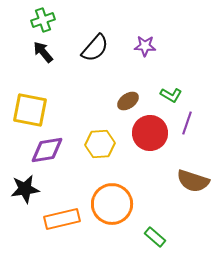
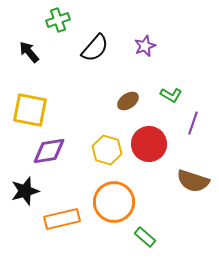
green cross: moved 15 px right
purple star: rotated 25 degrees counterclockwise
black arrow: moved 14 px left
purple line: moved 6 px right
red circle: moved 1 px left, 11 px down
yellow hexagon: moved 7 px right, 6 px down; rotated 20 degrees clockwise
purple diamond: moved 2 px right, 1 px down
black star: moved 2 px down; rotated 8 degrees counterclockwise
orange circle: moved 2 px right, 2 px up
green rectangle: moved 10 px left
